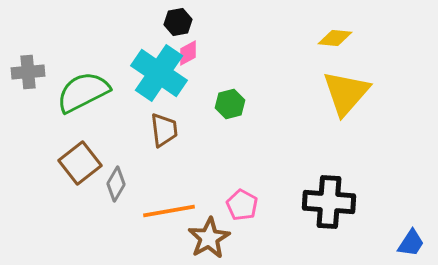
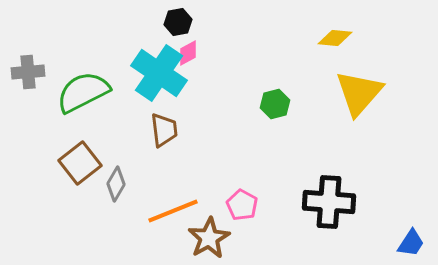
yellow triangle: moved 13 px right
green hexagon: moved 45 px right
orange line: moved 4 px right; rotated 12 degrees counterclockwise
